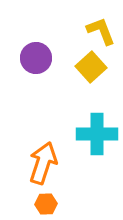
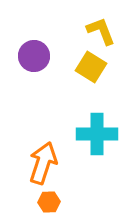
purple circle: moved 2 px left, 2 px up
yellow square: rotated 16 degrees counterclockwise
orange hexagon: moved 3 px right, 2 px up
